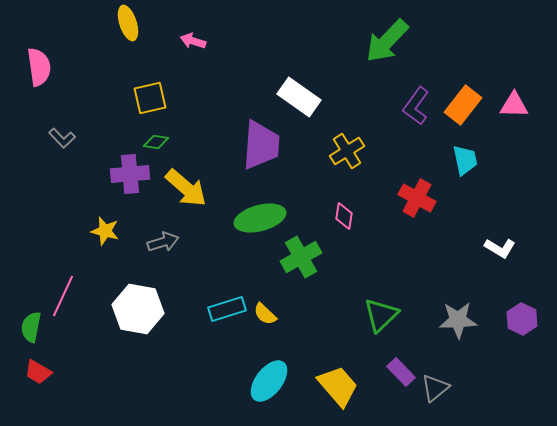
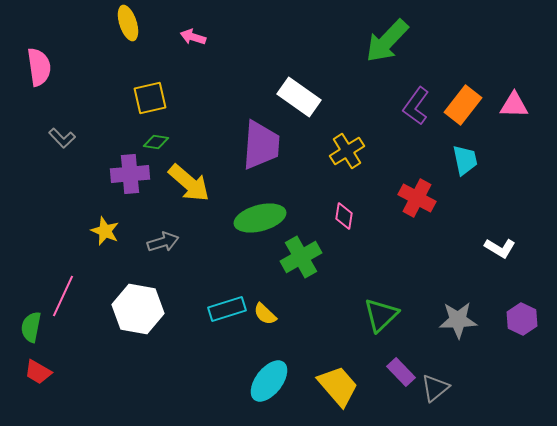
pink arrow: moved 4 px up
yellow arrow: moved 3 px right, 5 px up
yellow star: rotated 8 degrees clockwise
